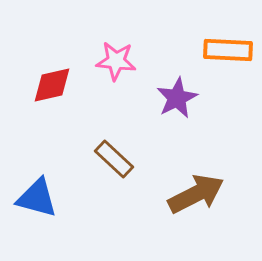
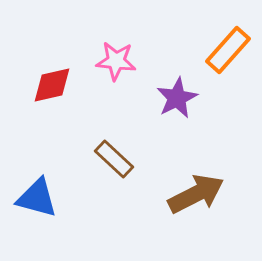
orange rectangle: rotated 51 degrees counterclockwise
